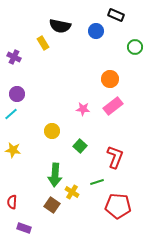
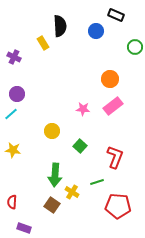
black semicircle: rotated 105 degrees counterclockwise
